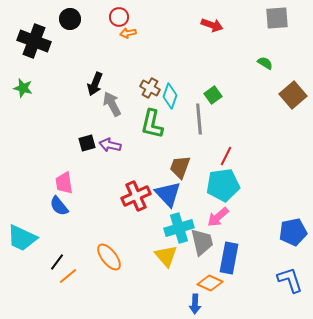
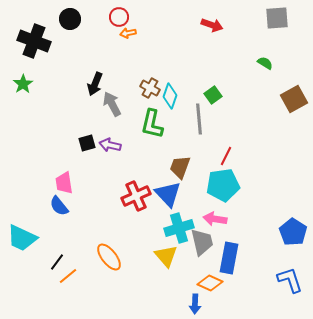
green star: moved 4 px up; rotated 24 degrees clockwise
brown square: moved 1 px right, 4 px down; rotated 12 degrees clockwise
pink arrow: moved 3 px left, 2 px down; rotated 50 degrees clockwise
blue pentagon: rotated 28 degrees counterclockwise
